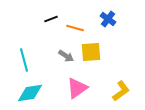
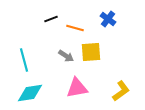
pink triangle: rotated 25 degrees clockwise
